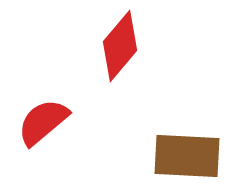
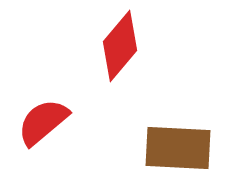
brown rectangle: moved 9 px left, 8 px up
